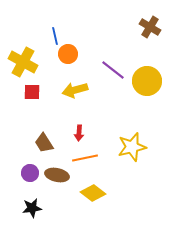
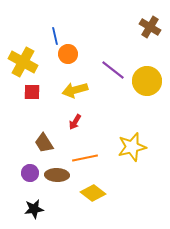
red arrow: moved 4 px left, 11 px up; rotated 28 degrees clockwise
brown ellipse: rotated 10 degrees counterclockwise
black star: moved 2 px right, 1 px down
